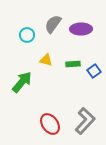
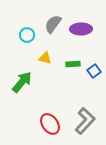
yellow triangle: moved 1 px left, 2 px up
